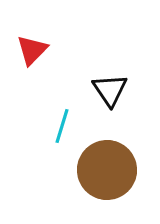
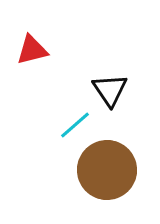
red triangle: rotated 32 degrees clockwise
cyan line: moved 13 px right, 1 px up; rotated 32 degrees clockwise
